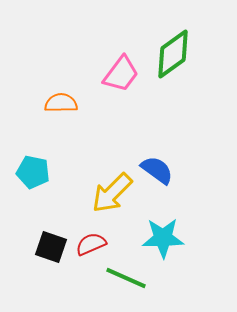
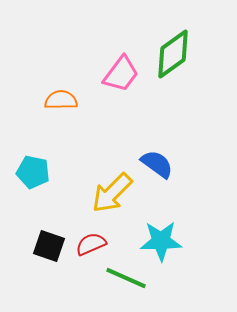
orange semicircle: moved 3 px up
blue semicircle: moved 6 px up
cyan star: moved 2 px left, 3 px down
black square: moved 2 px left, 1 px up
